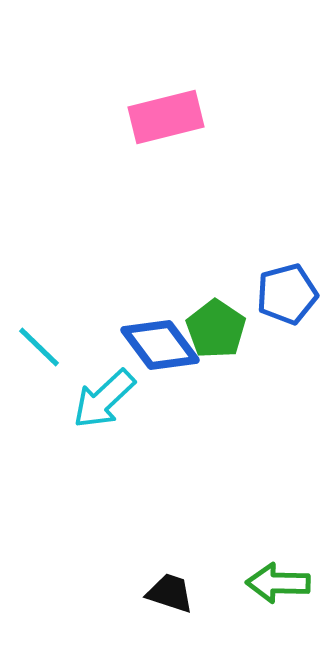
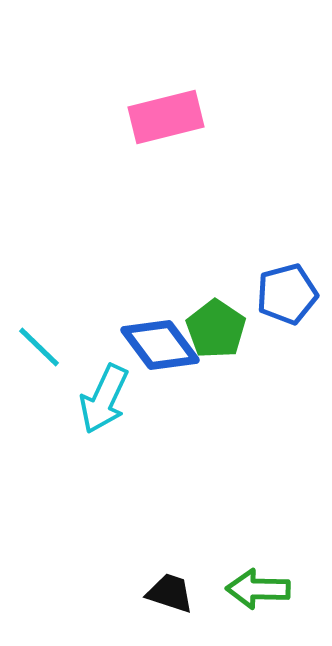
cyan arrow: rotated 22 degrees counterclockwise
green arrow: moved 20 px left, 6 px down
